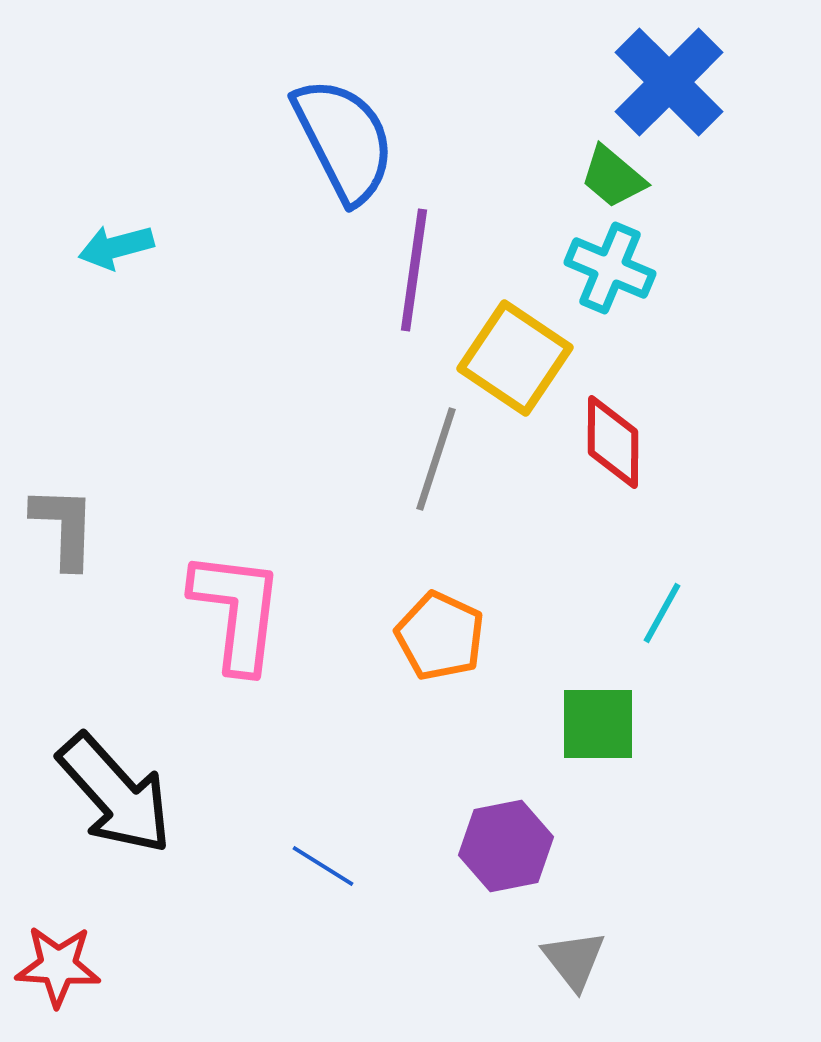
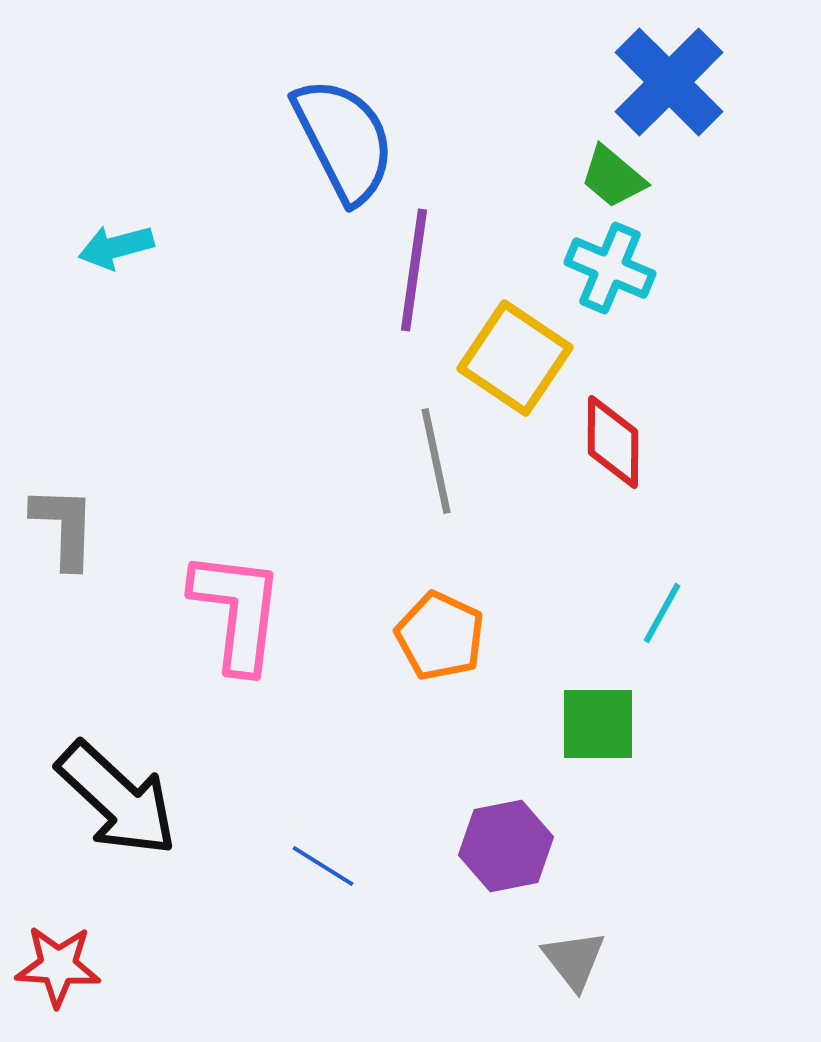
gray line: moved 2 px down; rotated 30 degrees counterclockwise
black arrow: moved 2 px right, 5 px down; rotated 5 degrees counterclockwise
